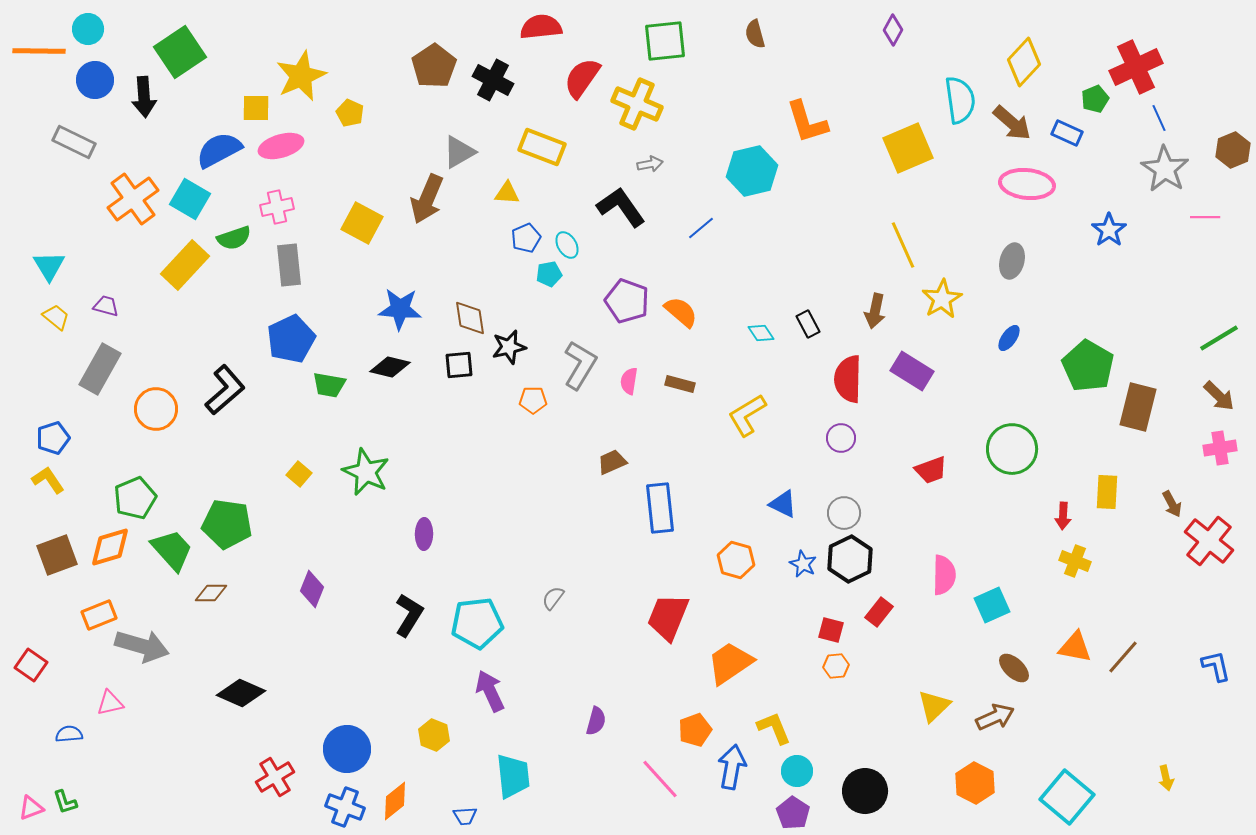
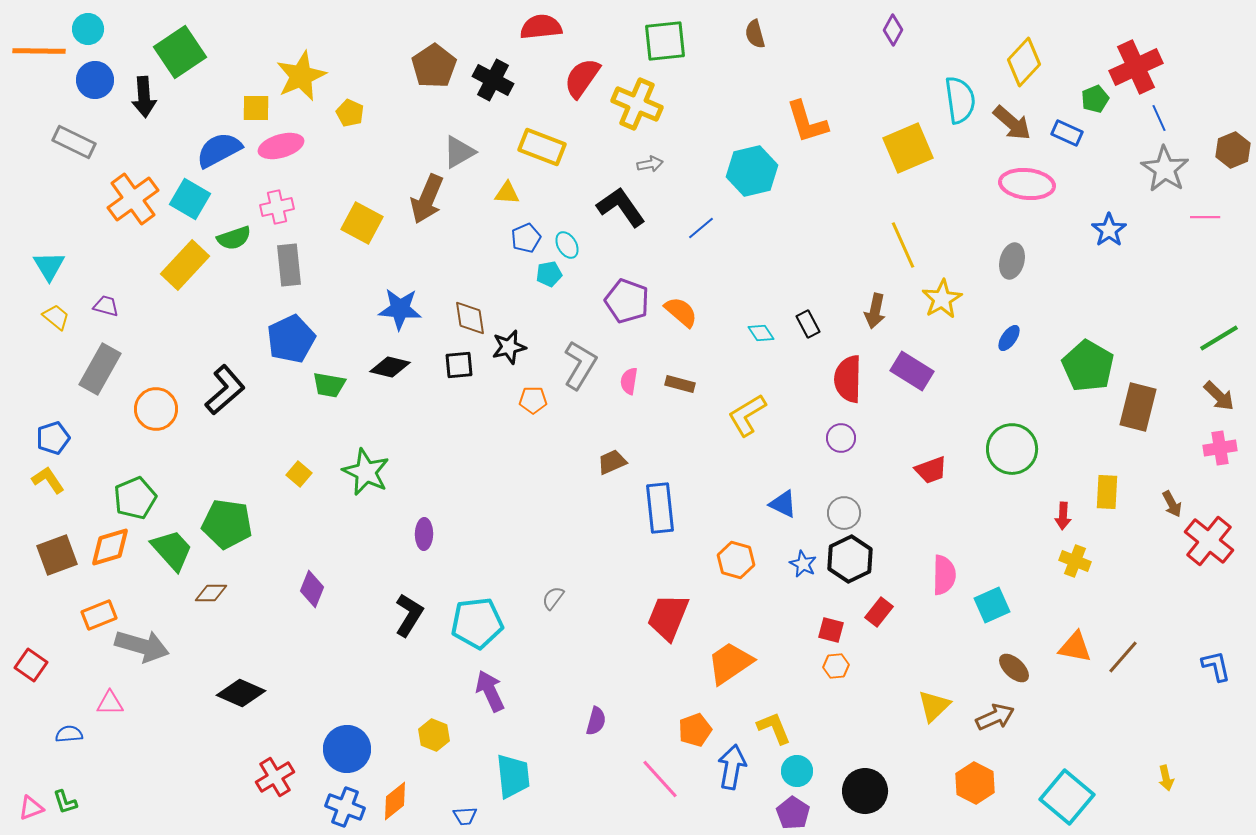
pink triangle at (110, 703): rotated 12 degrees clockwise
